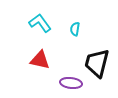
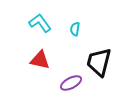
black trapezoid: moved 2 px right, 1 px up
purple ellipse: rotated 35 degrees counterclockwise
